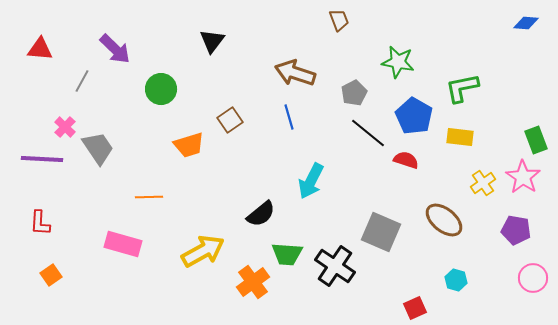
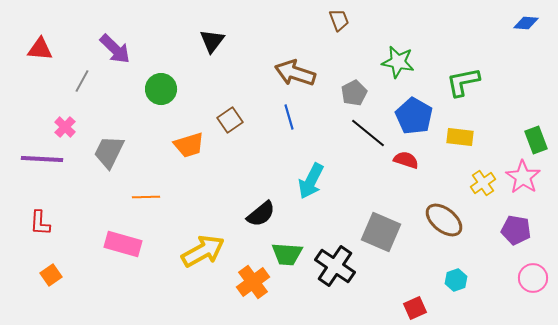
green L-shape: moved 1 px right, 6 px up
gray trapezoid: moved 11 px right, 4 px down; rotated 120 degrees counterclockwise
orange line: moved 3 px left
cyan hexagon: rotated 25 degrees clockwise
